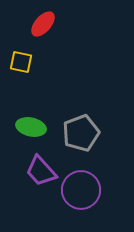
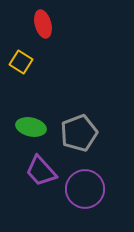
red ellipse: rotated 56 degrees counterclockwise
yellow square: rotated 20 degrees clockwise
gray pentagon: moved 2 px left
purple circle: moved 4 px right, 1 px up
